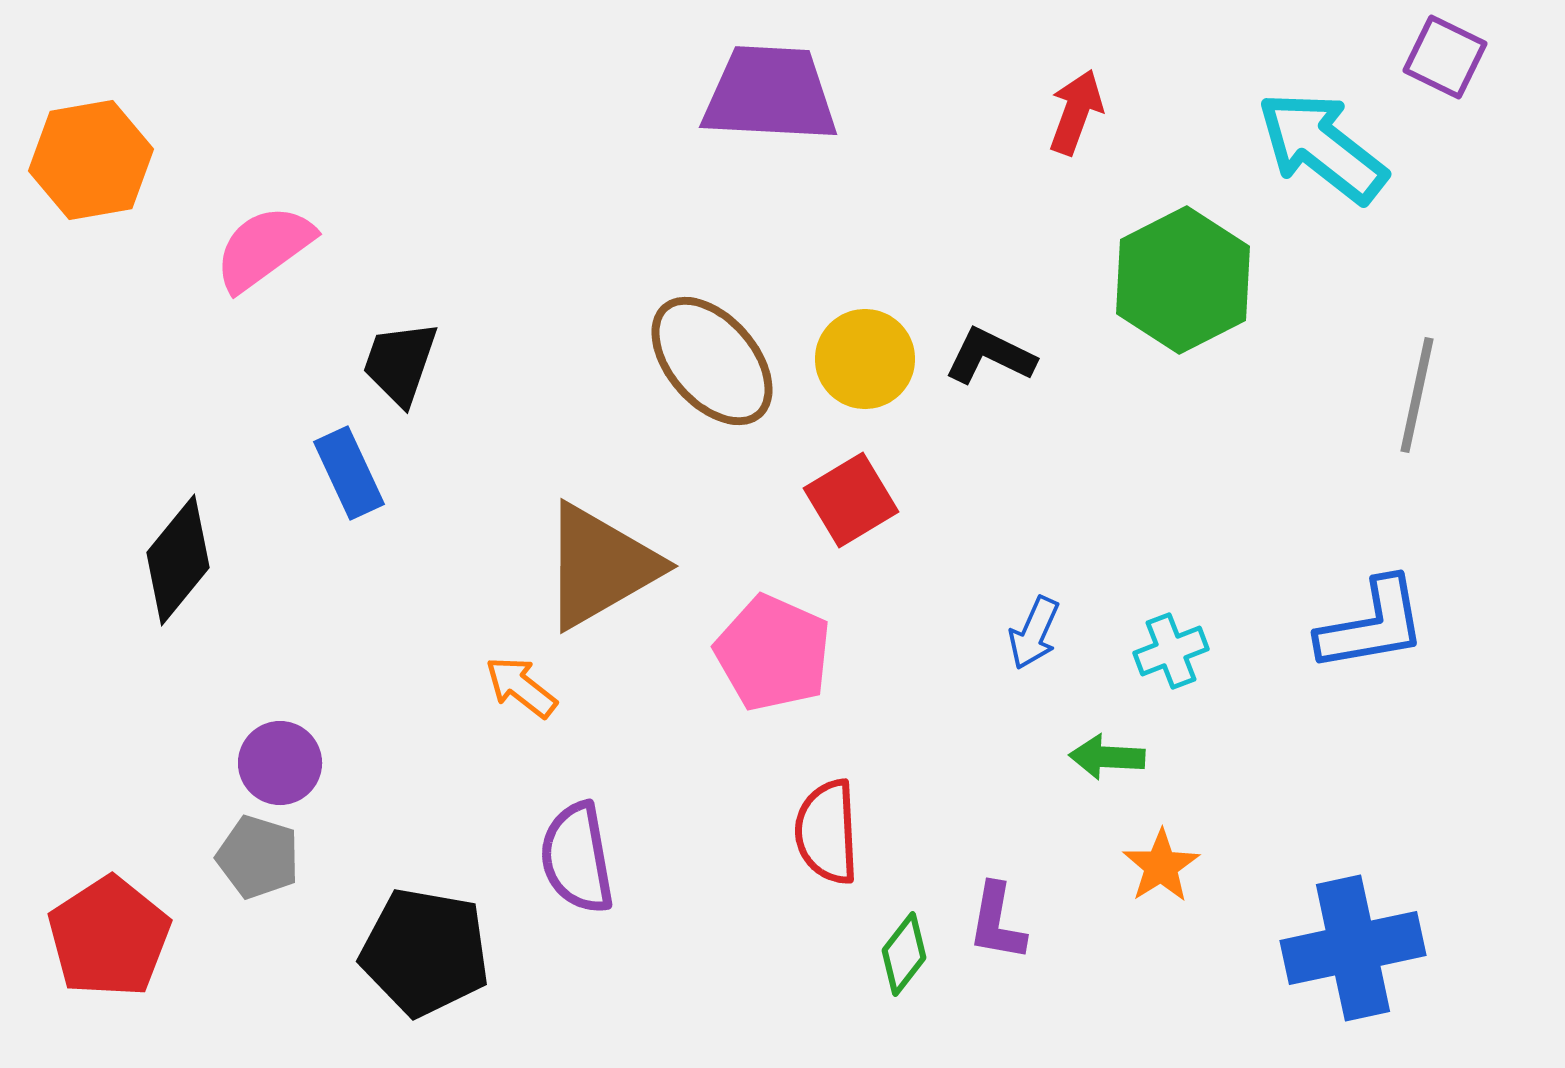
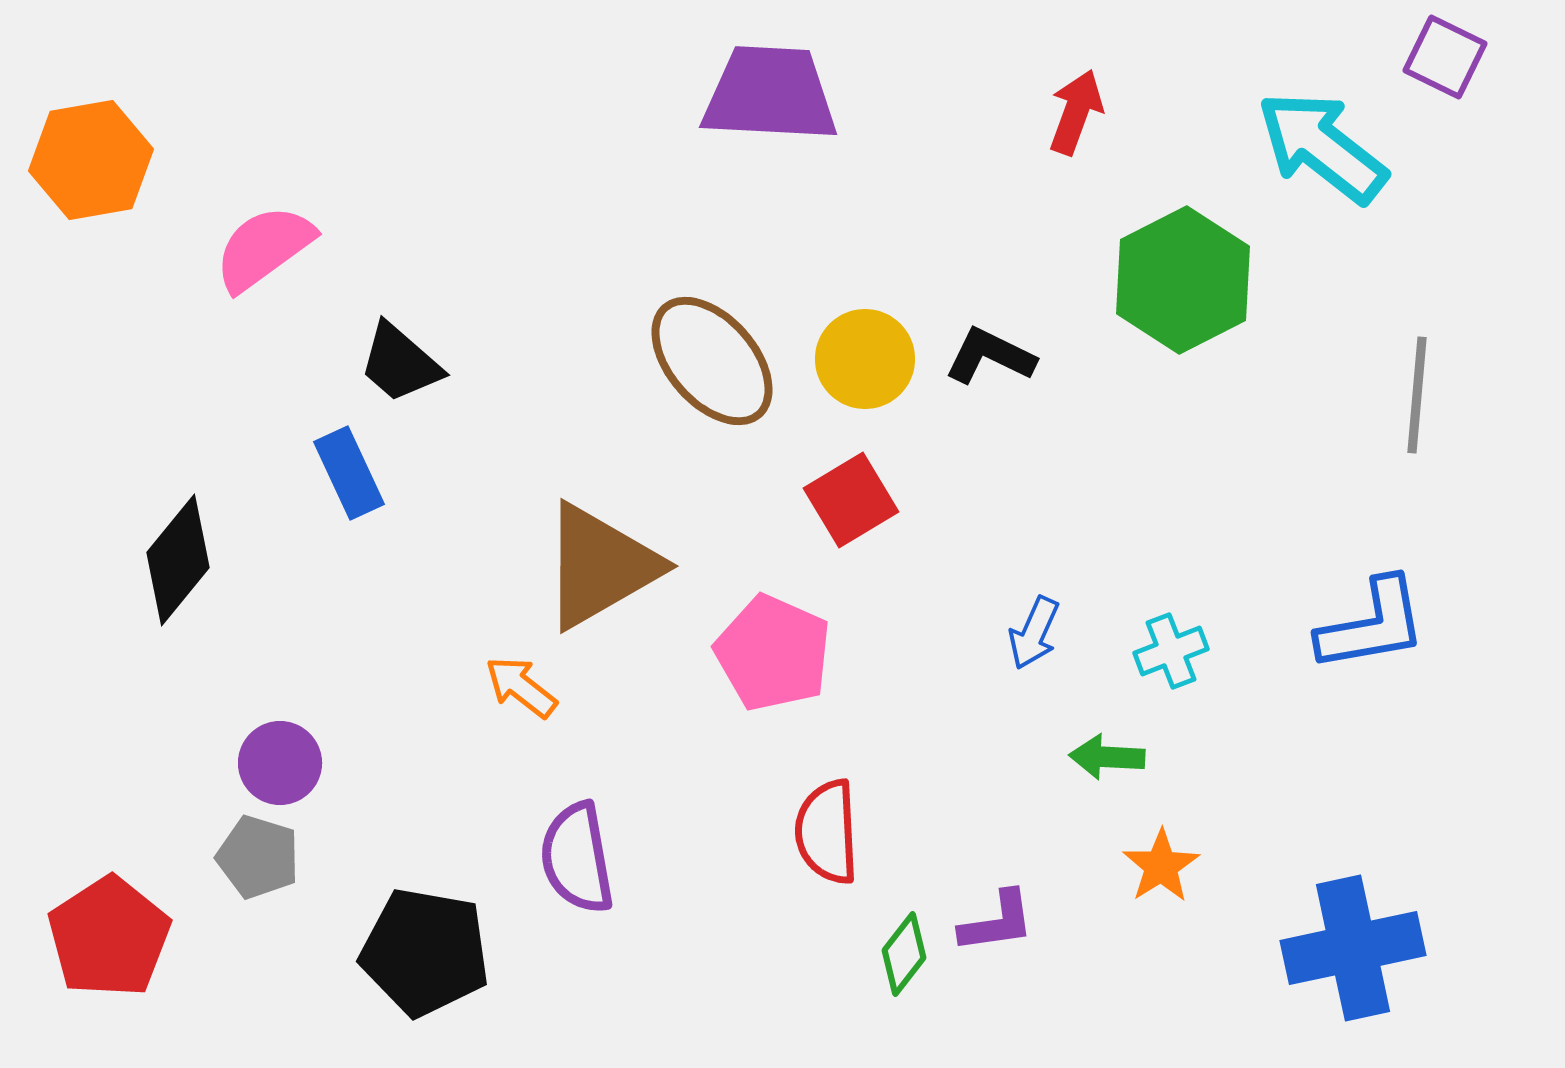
black trapezoid: rotated 68 degrees counterclockwise
gray line: rotated 7 degrees counterclockwise
purple L-shape: rotated 108 degrees counterclockwise
